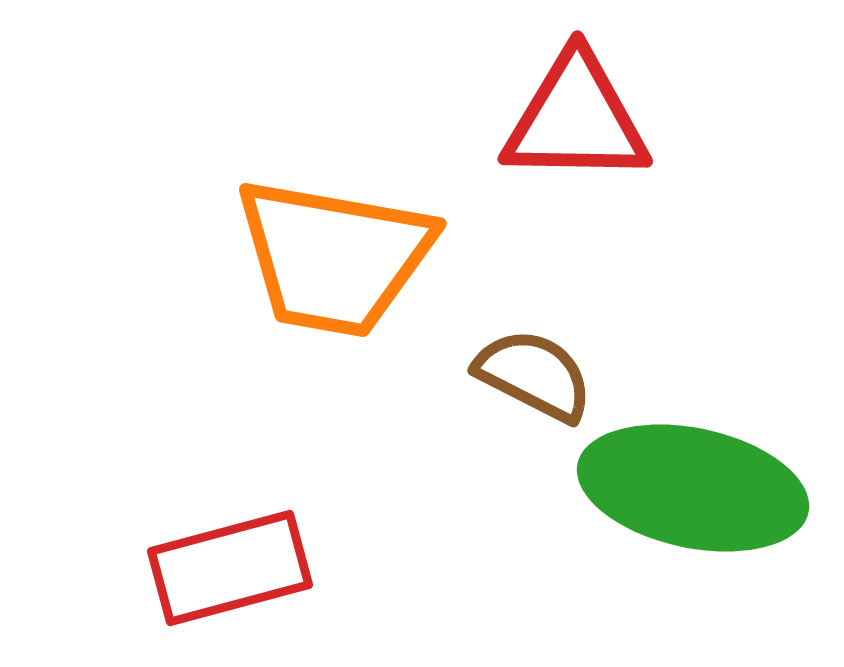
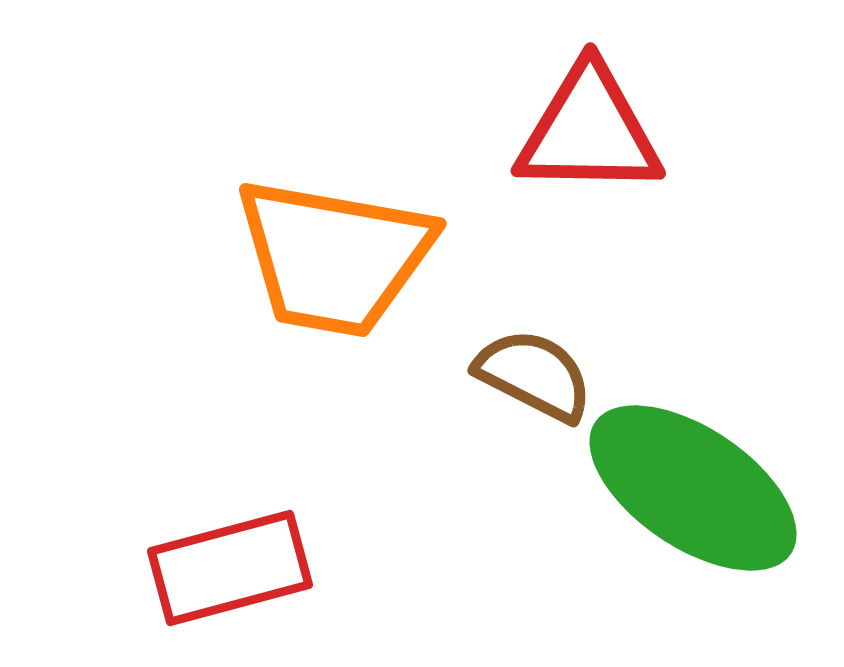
red triangle: moved 13 px right, 12 px down
green ellipse: rotated 22 degrees clockwise
